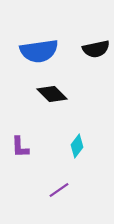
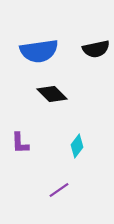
purple L-shape: moved 4 px up
